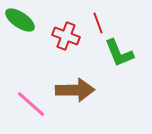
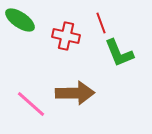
red line: moved 3 px right
red cross: rotated 8 degrees counterclockwise
brown arrow: moved 3 px down
